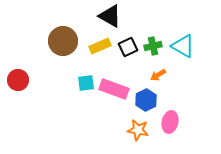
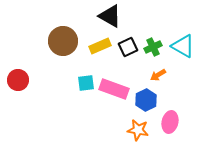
green cross: moved 1 px down; rotated 12 degrees counterclockwise
